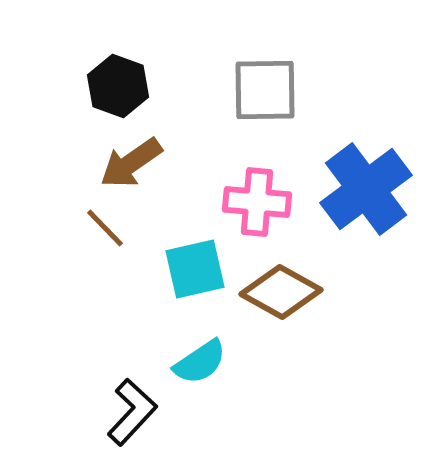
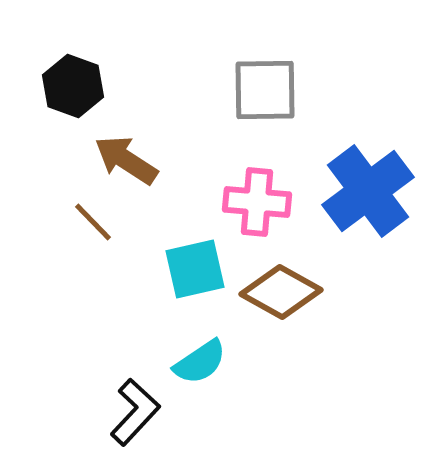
black hexagon: moved 45 px left
brown arrow: moved 5 px left, 3 px up; rotated 68 degrees clockwise
blue cross: moved 2 px right, 2 px down
brown line: moved 12 px left, 6 px up
black L-shape: moved 3 px right
